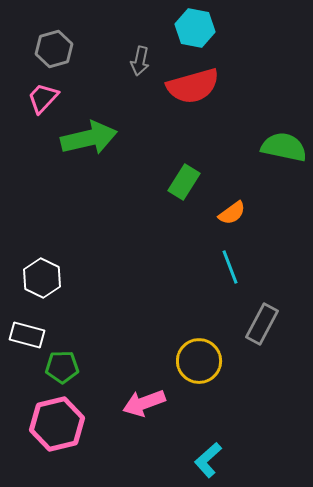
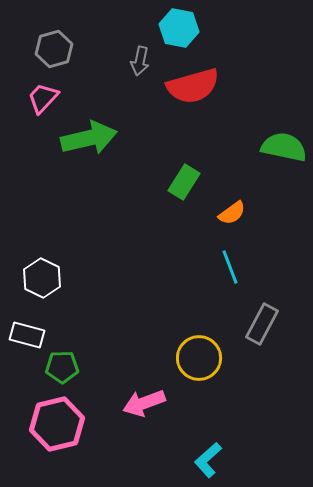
cyan hexagon: moved 16 px left
yellow circle: moved 3 px up
